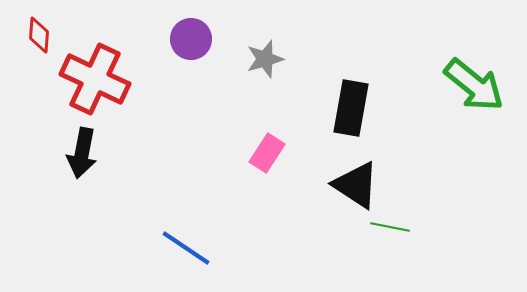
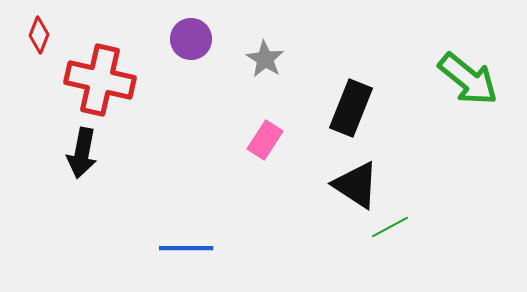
red diamond: rotated 18 degrees clockwise
gray star: rotated 24 degrees counterclockwise
red cross: moved 5 px right, 1 px down; rotated 12 degrees counterclockwise
green arrow: moved 6 px left, 6 px up
black rectangle: rotated 12 degrees clockwise
pink rectangle: moved 2 px left, 13 px up
green line: rotated 39 degrees counterclockwise
blue line: rotated 34 degrees counterclockwise
